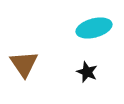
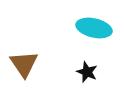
cyan ellipse: rotated 28 degrees clockwise
